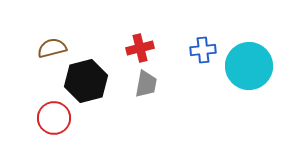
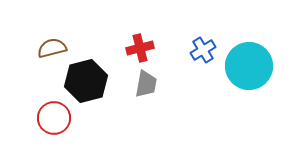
blue cross: rotated 25 degrees counterclockwise
